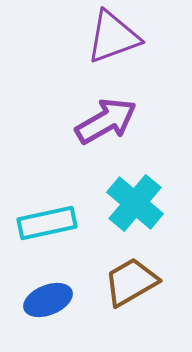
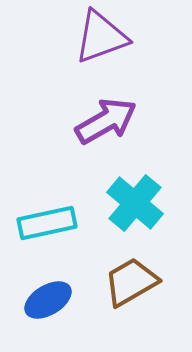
purple triangle: moved 12 px left
blue ellipse: rotated 9 degrees counterclockwise
